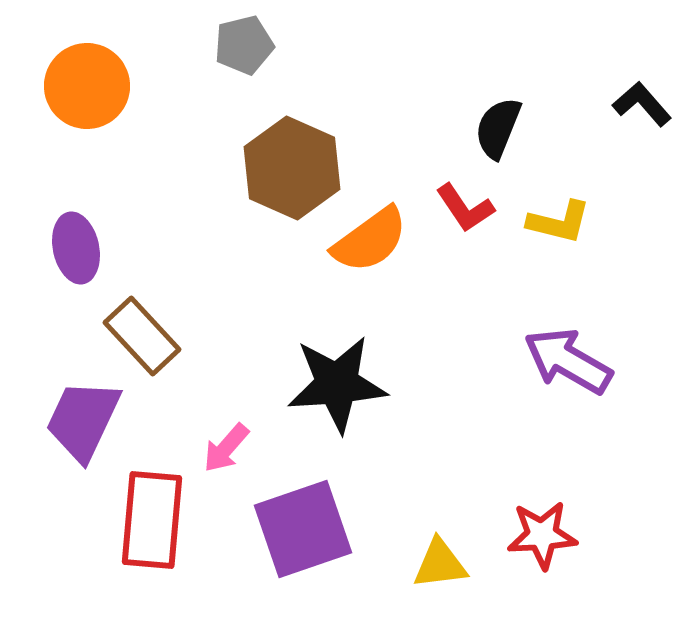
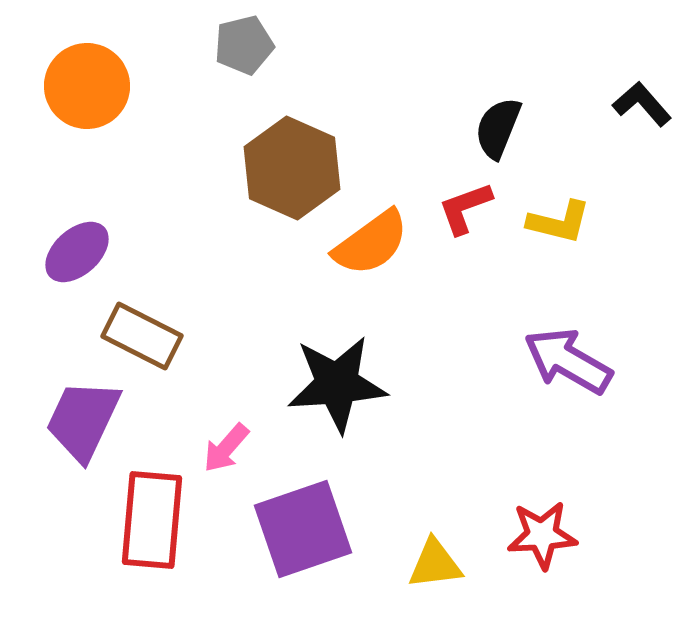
red L-shape: rotated 104 degrees clockwise
orange semicircle: moved 1 px right, 3 px down
purple ellipse: moved 1 px right, 4 px down; rotated 60 degrees clockwise
brown rectangle: rotated 20 degrees counterclockwise
yellow triangle: moved 5 px left
